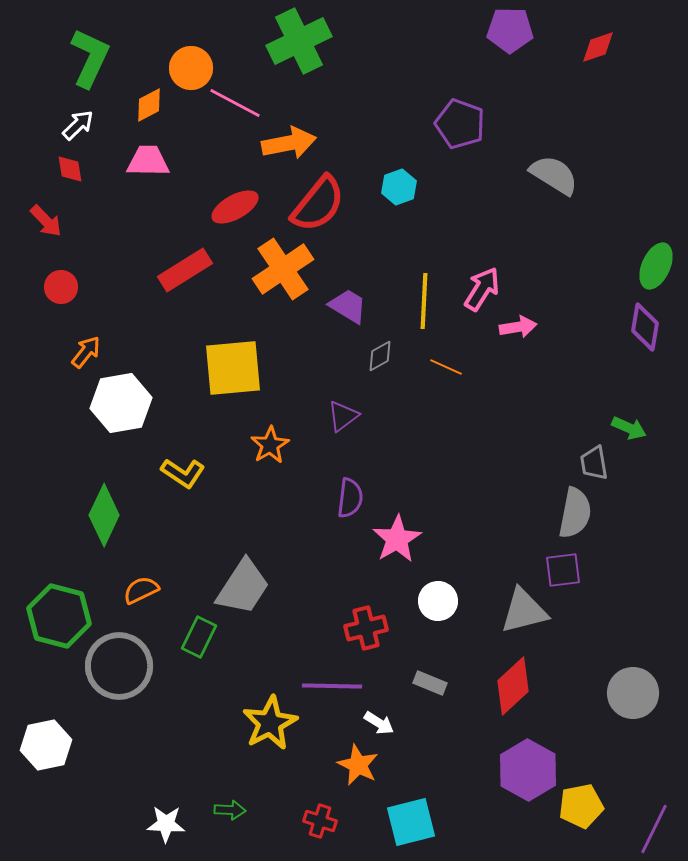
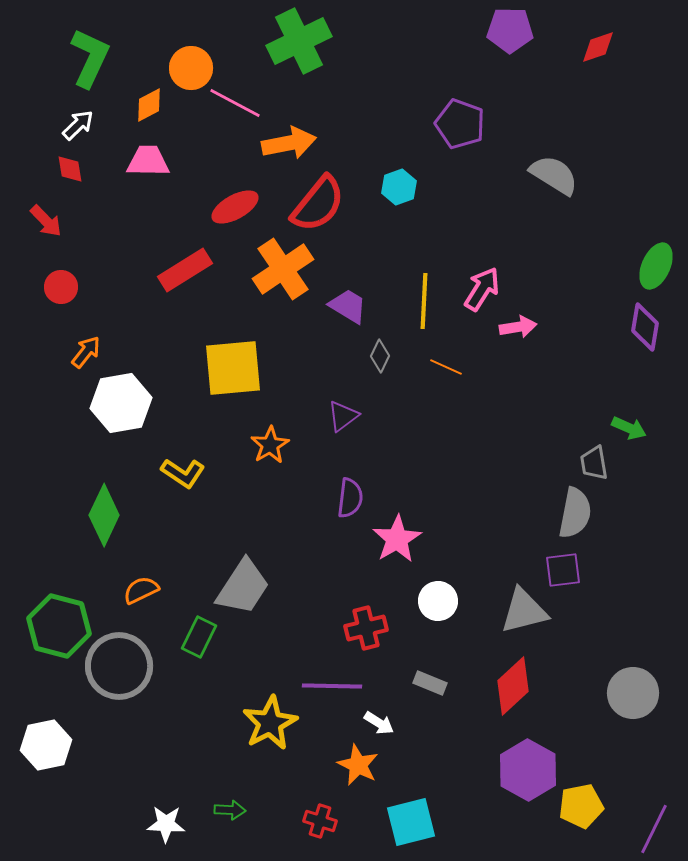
gray diamond at (380, 356): rotated 36 degrees counterclockwise
green hexagon at (59, 616): moved 10 px down
